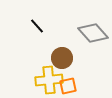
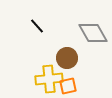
gray diamond: rotated 12 degrees clockwise
brown circle: moved 5 px right
yellow cross: moved 1 px up
